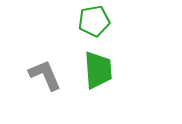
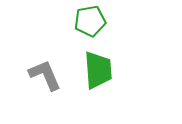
green pentagon: moved 4 px left
